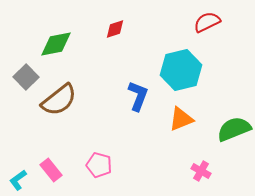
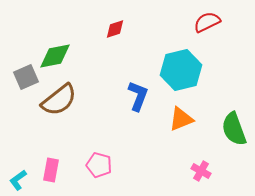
green diamond: moved 1 px left, 12 px down
gray square: rotated 20 degrees clockwise
green semicircle: rotated 88 degrees counterclockwise
pink rectangle: rotated 50 degrees clockwise
